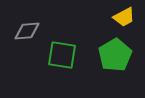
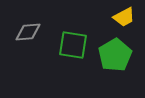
gray diamond: moved 1 px right, 1 px down
green square: moved 11 px right, 10 px up
